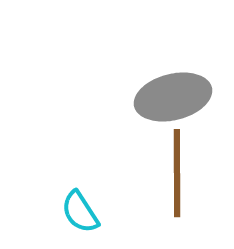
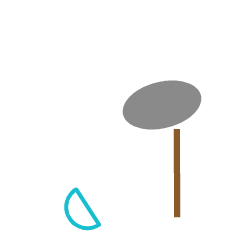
gray ellipse: moved 11 px left, 8 px down
